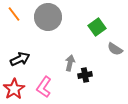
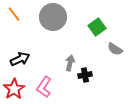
gray circle: moved 5 px right
